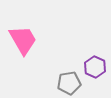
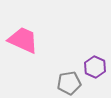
pink trapezoid: rotated 36 degrees counterclockwise
